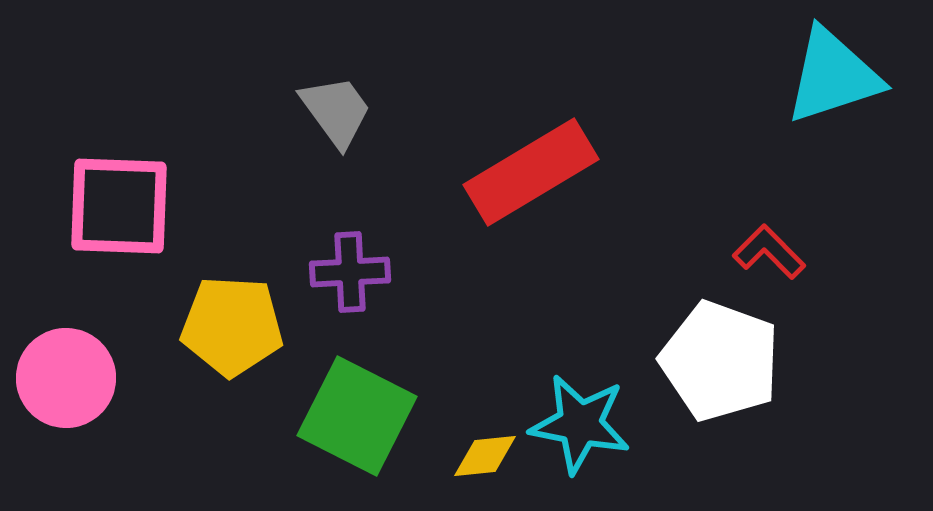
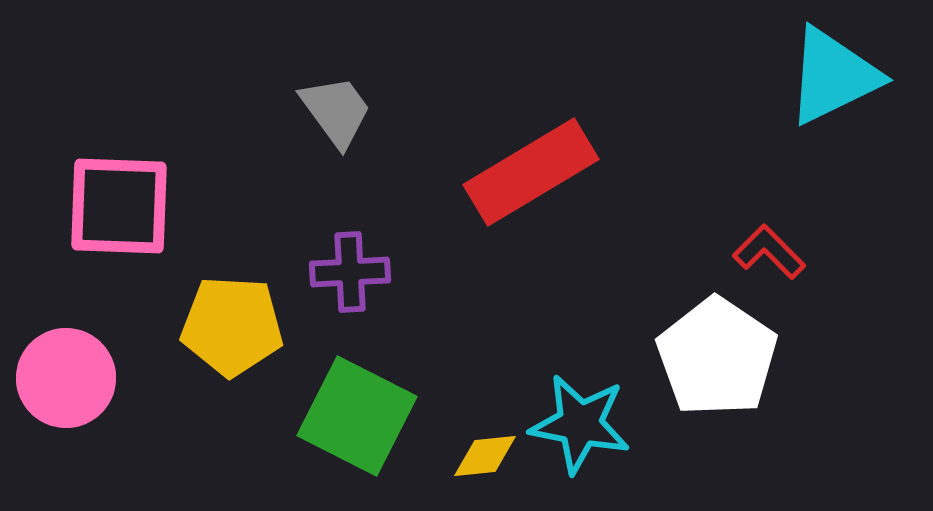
cyan triangle: rotated 8 degrees counterclockwise
white pentagon: moved 3 px left, 4 px up; rotated 14 degrees clockwise
